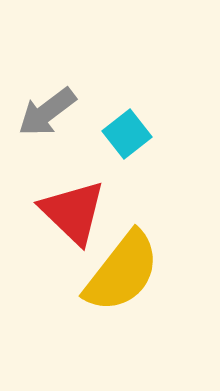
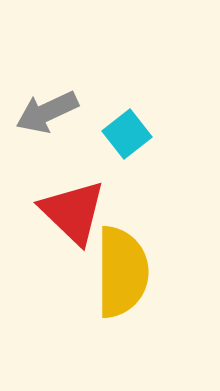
gray arrow: rotated 12 degrees clockwise
yellow semicircle: rotated 38 degrees counterclockwise
